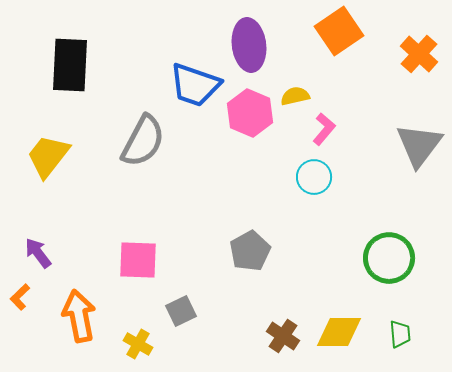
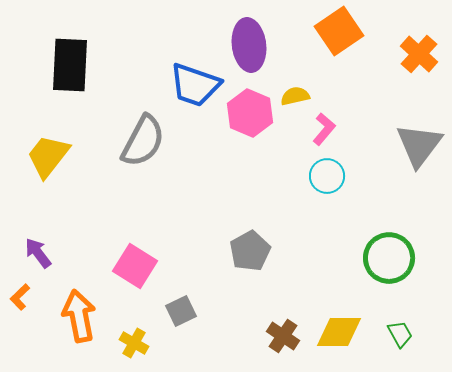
cyan circle: moved 13 px right, 1 px up
pink square: moved 3 px left, 6 px down; rotated 30 degrees clockwise
green trapezoid: rotated 24 degrees counterclockwise
yellow cross: moved 4 px left, 1 px up
